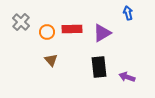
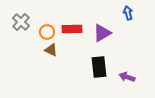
brown triangle: moved 10 px up; rotated 24 degrees counterclockwise
